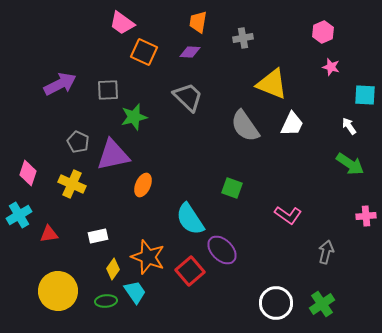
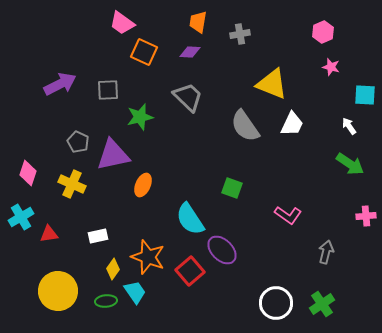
gray cross: moved 3 px left, 4 px up
green star: moved 6 px right
cyan cross: moved 2 px right, 2 px down
